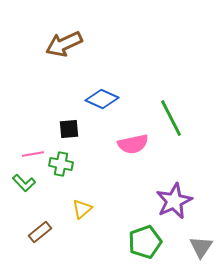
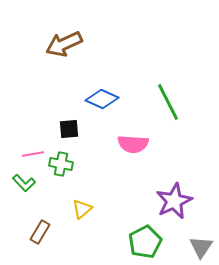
green line: moved 3 px left, 16 px up
pink semicircle: rotated 16 degrees clockwise
brown rectangle: rotated 20 degrees counterclockwise
green pentagon: rotated 8 degrees counterclockwise
